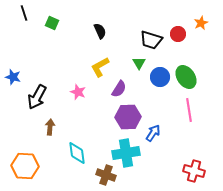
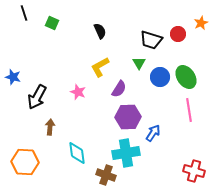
orange hexagon: moved 4 px up
